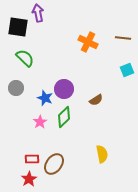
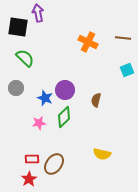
purple circle: moved 1 px right, 1 px down
brown semicircle: rotated 136 degrees clockwise
pink star: moved 1 px left, 1 px down; rotated 24 degrees clockwise
yellow semicircle: rotated 114 degrees clockwise
